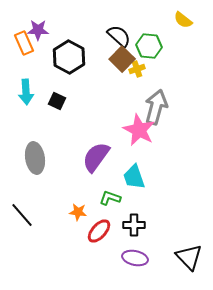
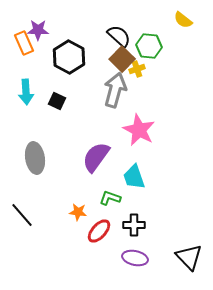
gray arrow: moved 41 px left, 17 px up
